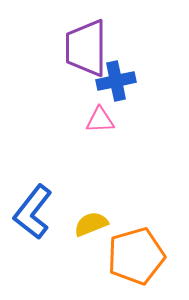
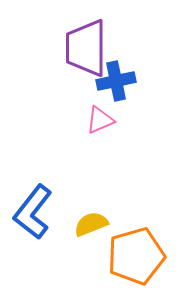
pink triangle: rotated 20 degrees counterclockwise
